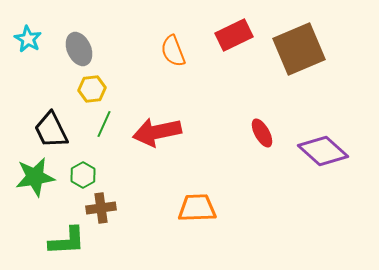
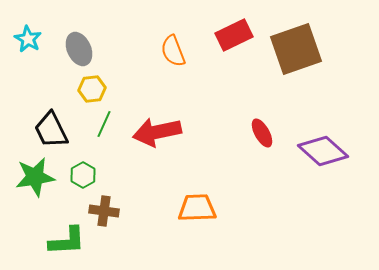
brown square: moved 3 px left; rotated 4 degrees clockwise
brown cross: moved 3 px right, 3 px down; rotated 16 degrees clockwise
